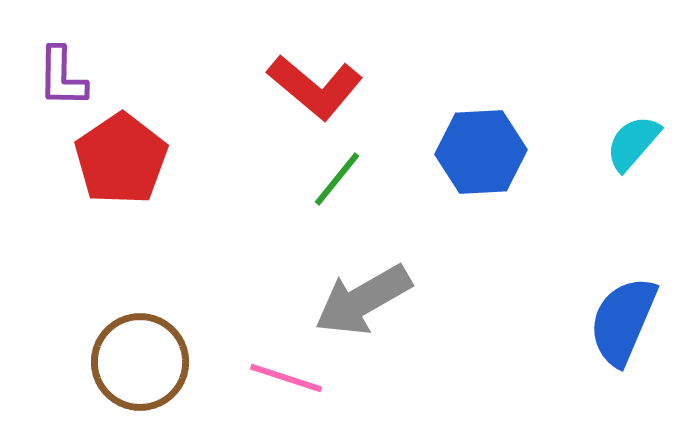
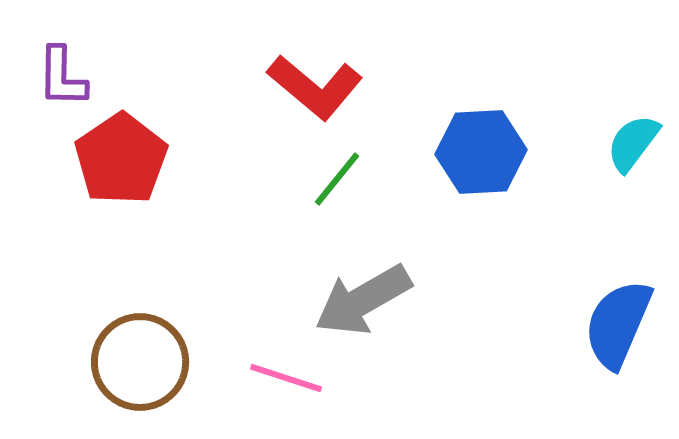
cyan semicircle: rotated 4 degrees counterclockwise
blue semicircle: moved 5 px left, 3 px down
